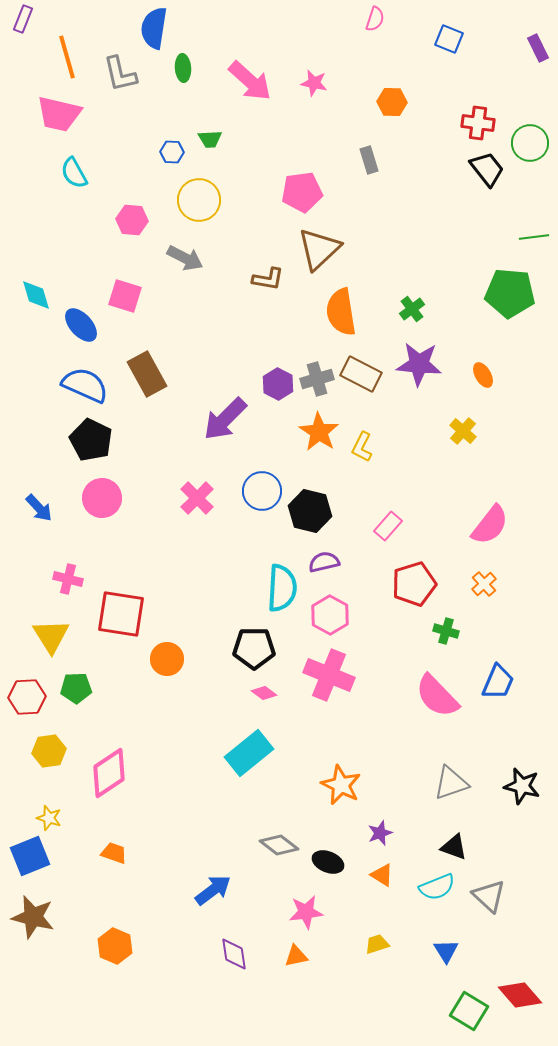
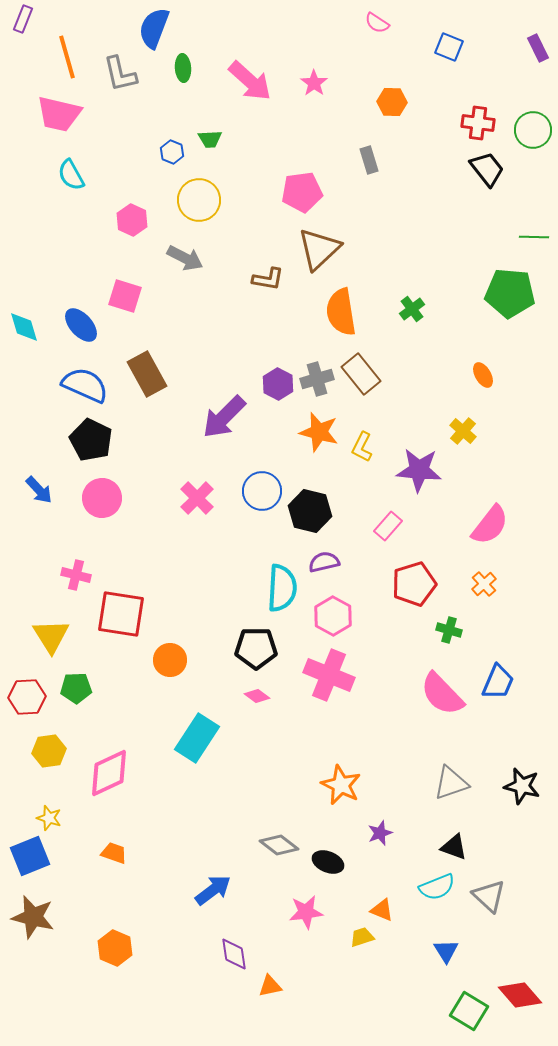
pink semicircle at (375, 19): moved 2 px right, 4 px down; rotated 105 degrees clockwise
blue semicircle at (154, 28): rotated 12 degrees clockwise
blue square at (449, 39): moved 8 px down
pink star at (314, 83): rotated 24 degrees clockwise
green circle at (530, 143): moved 3 px right, 13 px up
blue hexagon at (172, 152): rotated 20 degrees clockwise
cyan semicircle at (74, 173): moved 3 px left, 2 px down
pink hexagon at (132, 220): rotated 20 degrees clockwise
green line at (534, 237): rotated 8 degrees clockwise
cyan diamond at (36, 295): moved 12 px left, 32 px down
purple star at (419, 364): moved 106 px down
brown rectangle at (361, 374): rotated 24 degrees clockwise
purple arrow at (225, 419): moved 1 px left, 2 px up
orange star at (319, 432): rotated 18 degrees counterclockwise
blue arrow at (39, 508): moved 18 px up
pink cross at (68, 579): moved 8 px right, 4 px up
pink hexagon at (330, 615): moved 3 px right, 1 px down
green cross at (446, 631): moved 3 px right, 1 px up
black pentagon at (254, 648): moved 2 px right
orange circle at (167, 659): moved 3 px right, 1 px down
pink diamond at (264, 693): moved 7 px left, 3 px down
pink semicircle at (437, 696): moved 5 px right, 2 px up
cyan rectangle at (249, 753): moved 52 px left, 15 px up; rotated 18 degrees counterclockwise
pink diamond at (109, 773): rotated 9 degrees clockwise
orange triangle at (382, 875): moved 35 px down; rotated 10 degrees counterclockwise
yellow trapezoid at (377, 944): moved 15 px left, 7 px up
orange hexagon at (115, 946): moved 2 px down
orange triangle at (296, 956): moved 26 px left, 30 px down
